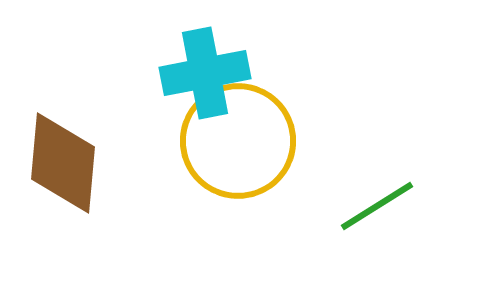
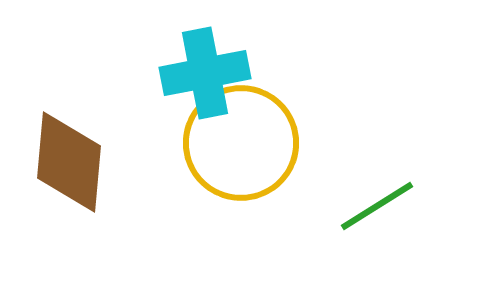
yellow circle: moved 3 px right, 2 px down
brown diamond: moved 6 px right, 1 px up
